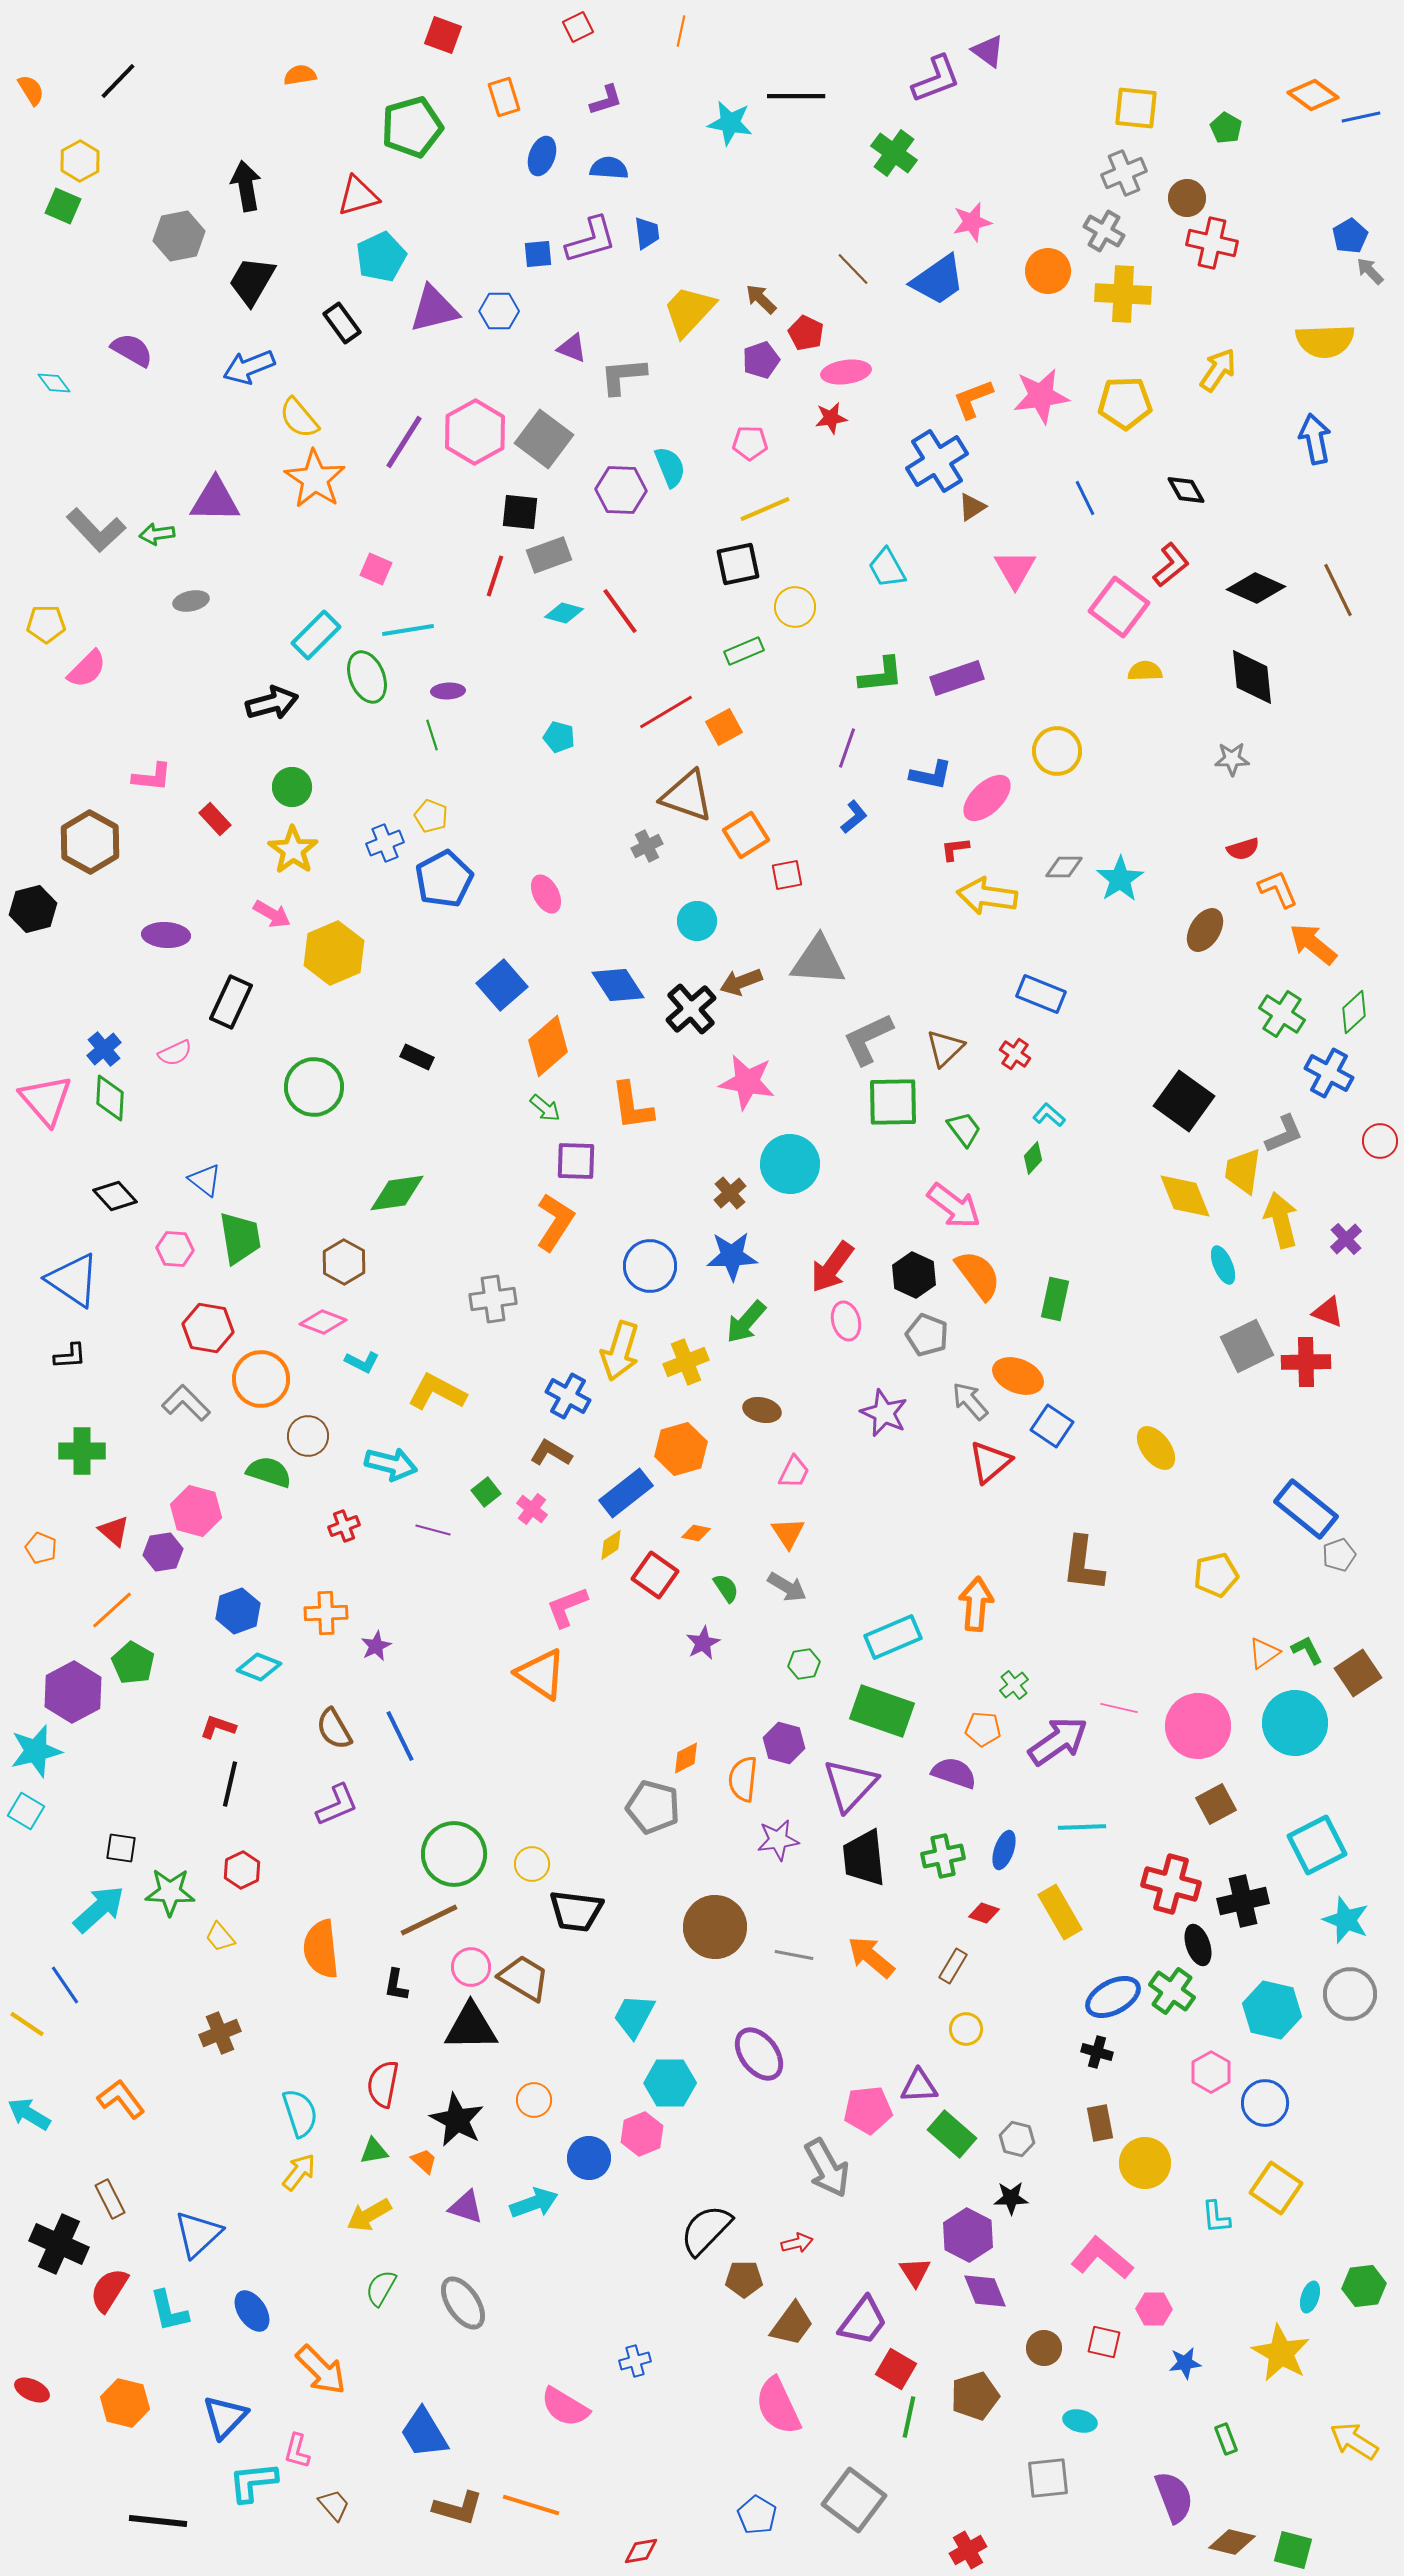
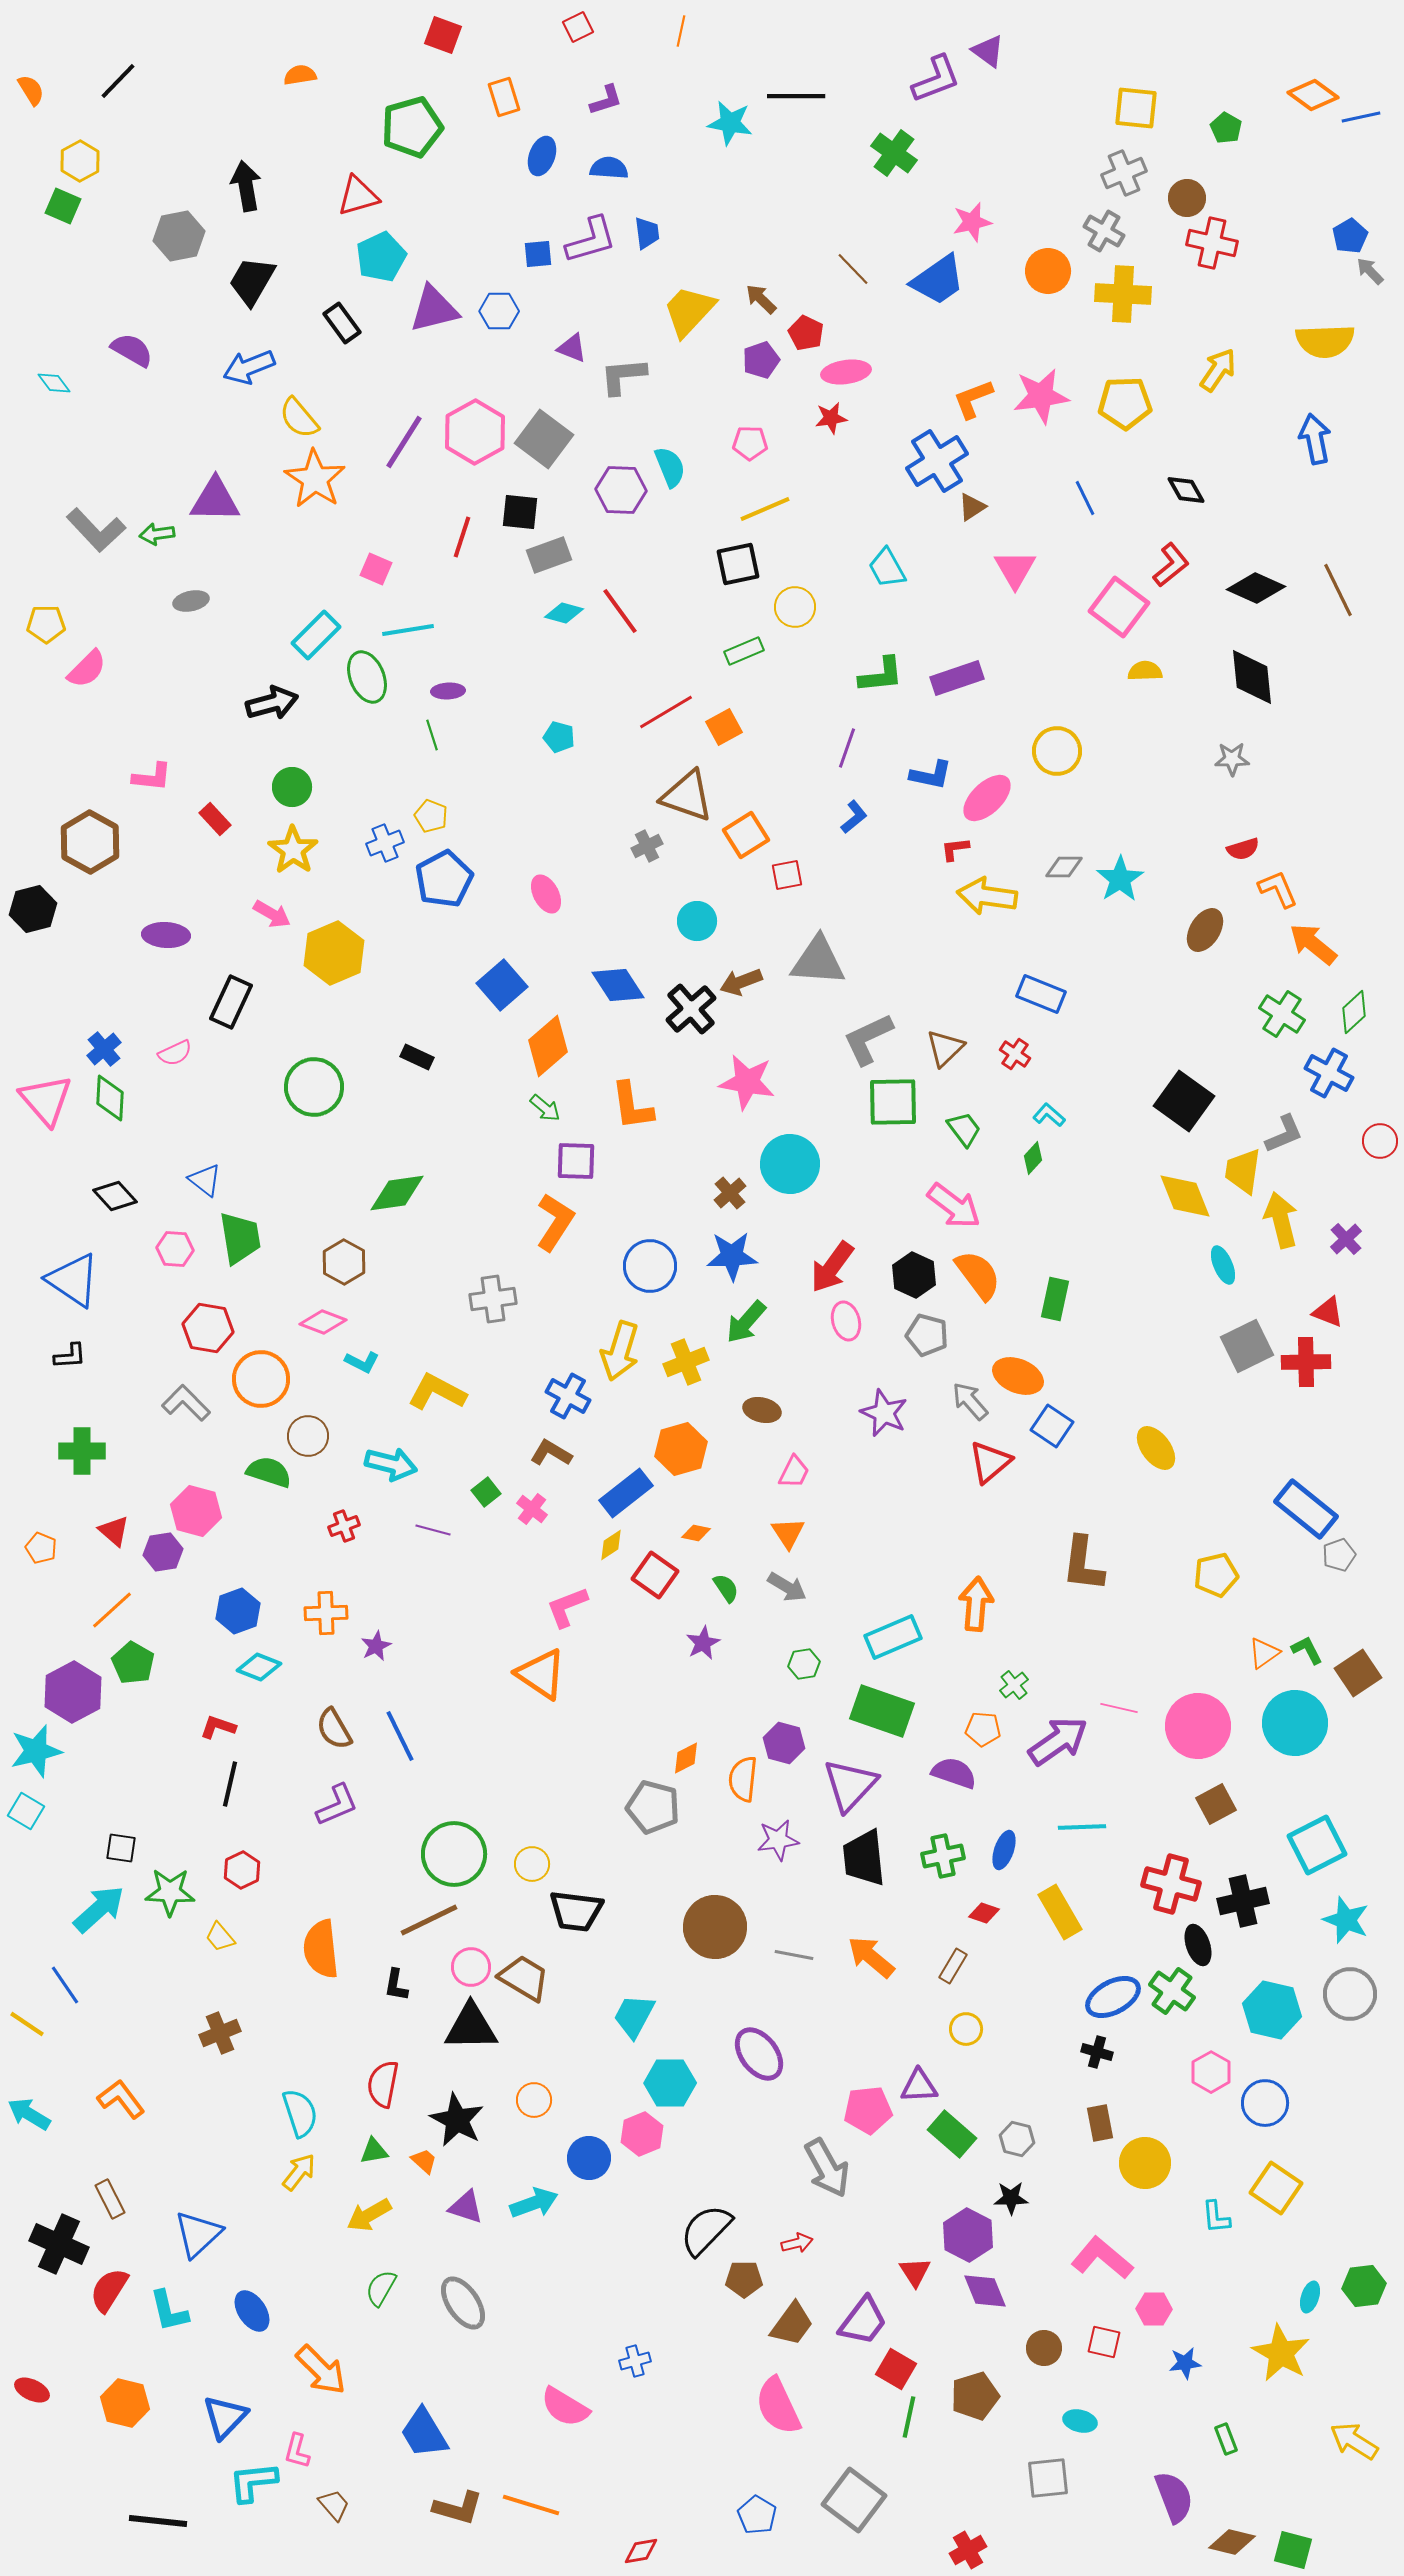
red line at (495, 576): moved 33 px left, 39 px up
gray pentagon at (927, 1335): rotated 6 degrees counterclockwise
